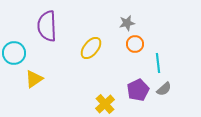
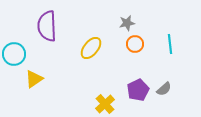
cyan circle: moved 1 px down
cyan line: moved 12 px right, 19 px up
